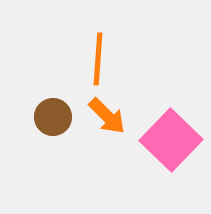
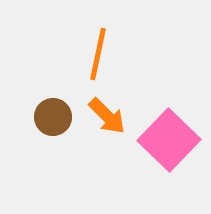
orange line: moved 5 px up; rotated 8 degrees clockwise
pink square: moved 2 px left
